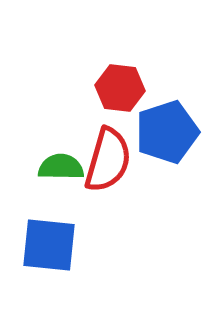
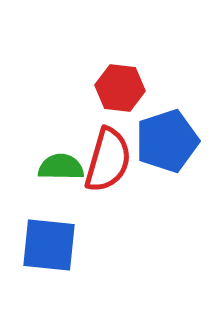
blue pentagon: moved 9 px down
